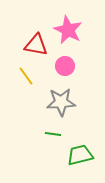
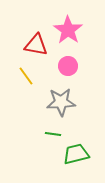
pink star: rotated 8 degrees clockwise
pink circle: moved 3 px right
green trapezoid: moved 4 px left, 1 px up
